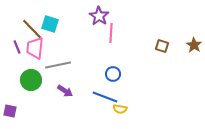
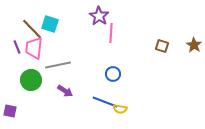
pink trapezoid: moved 1 px left
blue line: moved 5 px down
